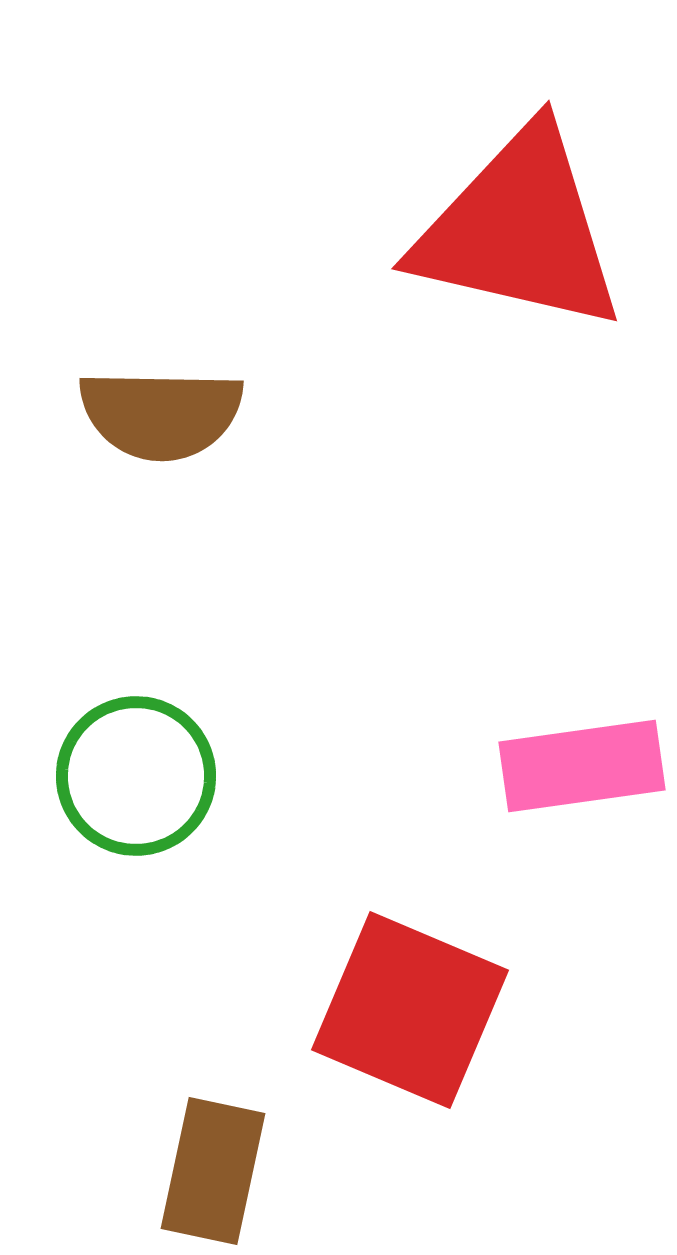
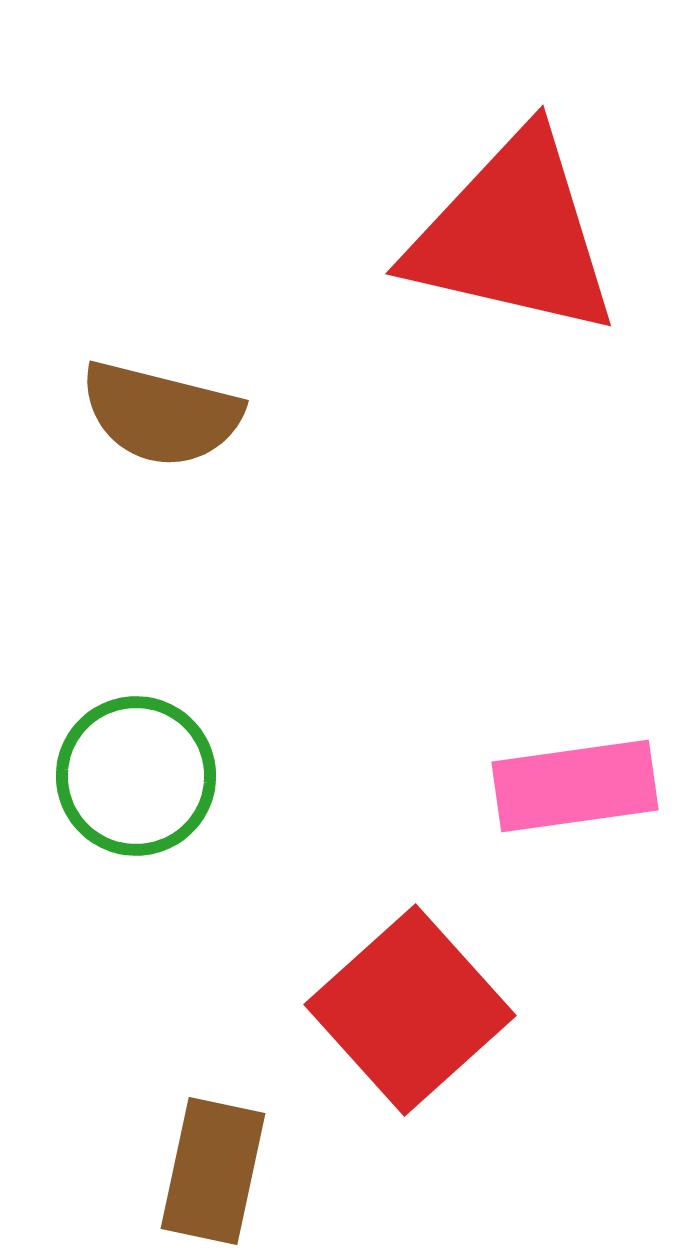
red triangle: moved 6 px left, 5 px down
brown semicircle: rotated 13 degrees clockwise
pink rectangle: moved 7 px left, 20 px down
red square: rotated 25 degrees clockwise
